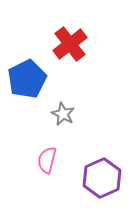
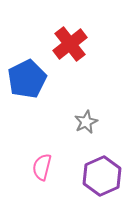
gray star: moved 23 px right, 8 px down; rotated 20 degrees clockwise
pink semicircle: moved 5 px left, 7 px down
purple hexagon: moved 2 px up
